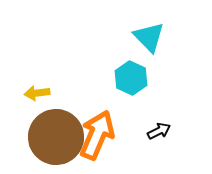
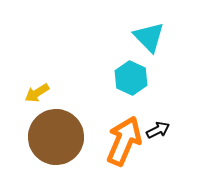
yellow arrow: rotated 25 degrees counterclockwise
black arrow: moved 1 px left, 1 px up
orange arrow: moved 27 px right, 6 px down
